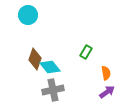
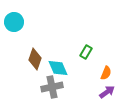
cyan circle: moved 14 px left, 7 px down
cyan diamond: moved 8 px right, 1 px down; rotated 15 degrees clockwise
orange semicircle: rotated 32 degrees clockwise
gray cross: moved 1 px left, 3 px up
